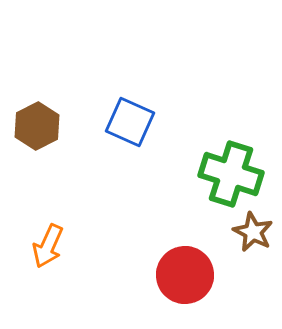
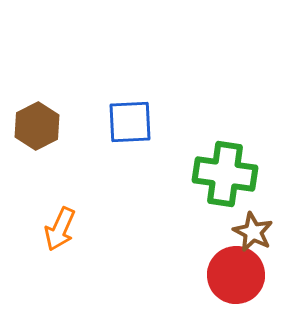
blue square: rotated 27 degrees counterclockwise
green cross: moved 6 px left; rotated 10 degrees counterclockwise
orange arrow: moved 12 px right, 17 px up
red circle: moved 51 px right
